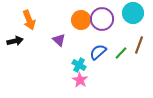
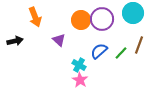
orange arrow: moved 6 px right, 3 px up
blue semicircle: moved 1 px right, 1 px up
